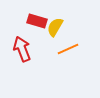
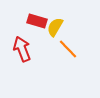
orange line: rotated 70 degrees clockwise
